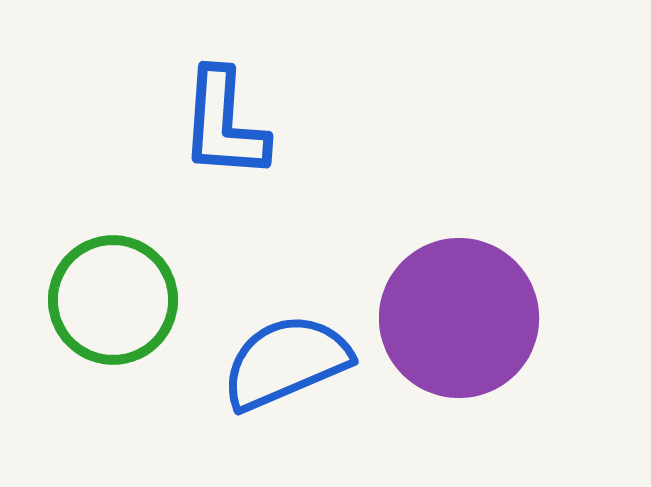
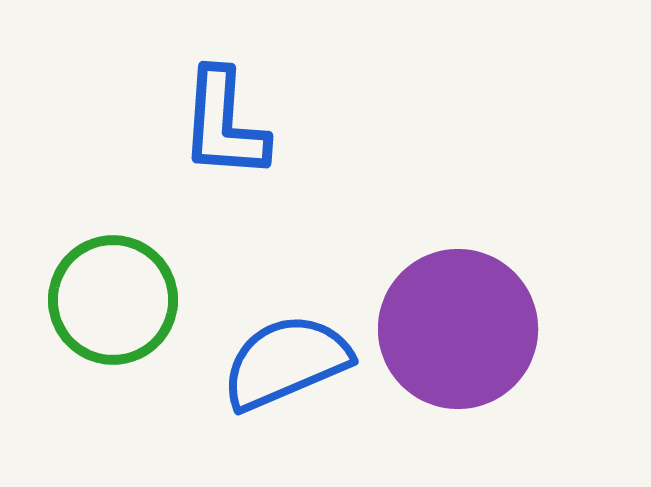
purple circle: moved 1 px left, 11 px down
